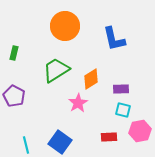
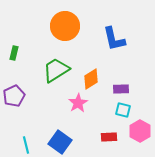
purple pentagon: rotated 20 degrees clockwise
pink hexagon: rotated 20 degrees counterclockwise
